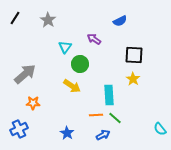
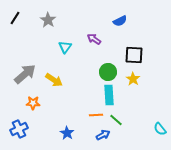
green circle: moved 28 px right, 8 px down
yellow arrow: moved 18 px left, 6 px up
green line: moved 1 px right, 2 px down
